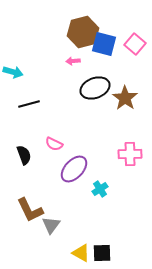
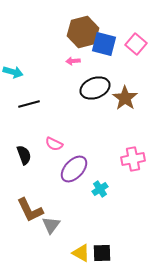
pink square: moved 1 px right
pink cross: moved 3 px right, 5 px down; rotated 10 degrees counterclockwise
